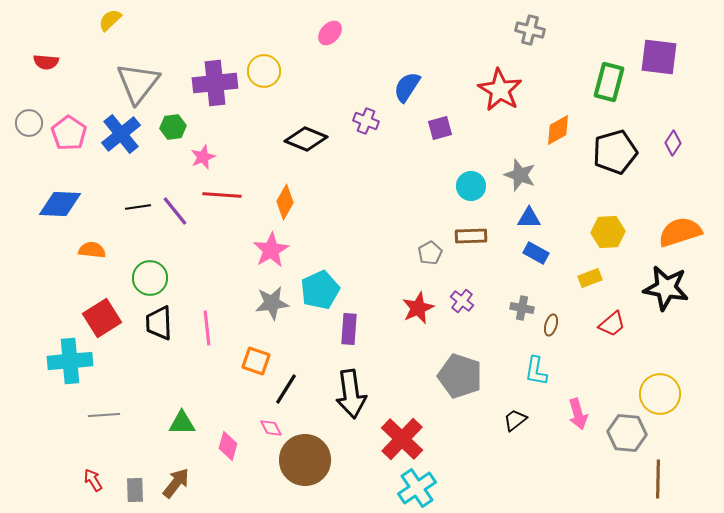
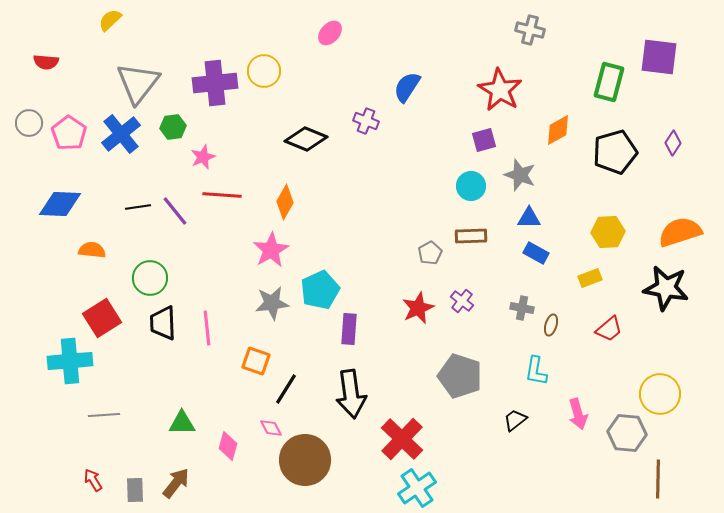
purple square at (440, 128): moved 44 px right, 12 px down
black trapezoid at (159, 323): moved 4 px right
red trapezoid at (612, 324): moved 3 px left, 5 px down
